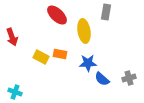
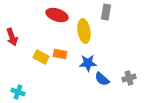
red ellipse: rotated 25 degrees counterclockwise
cyan cross: moved 3 px right
